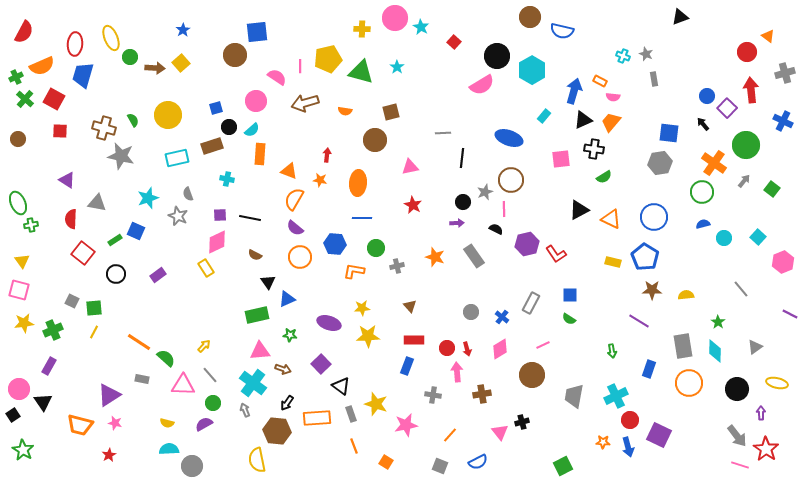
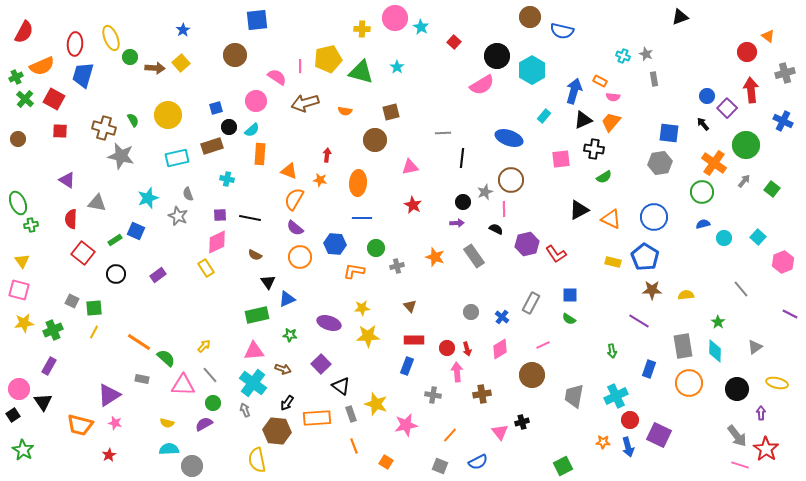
blue square at (257, 32): moved 12 px up
pink triangle at (260, 351): moved 6 px left
